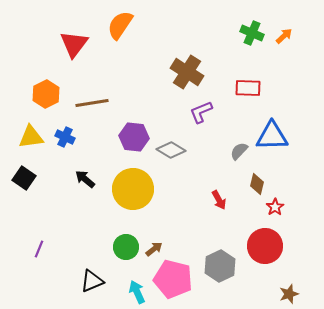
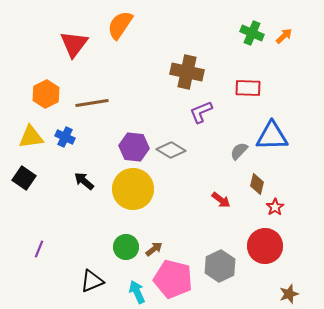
brown cross: rotated 20 degrees counterclockwise
purple hexagon: moved 10 px down
black arrow: moved 1 px left, 2 px down
red arrow: moved 2 px right; rotated 24 degrees counterclockwise
